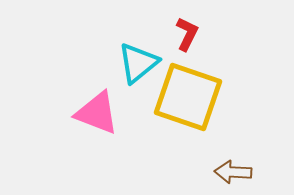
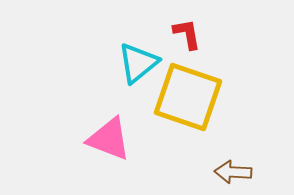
red L-shape: rotated 36 degrees counterclockwise
pink triangle: moved 12 px right, 26 px down
